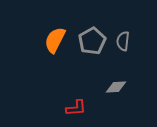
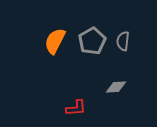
orange semicircle: moved 1 px down
